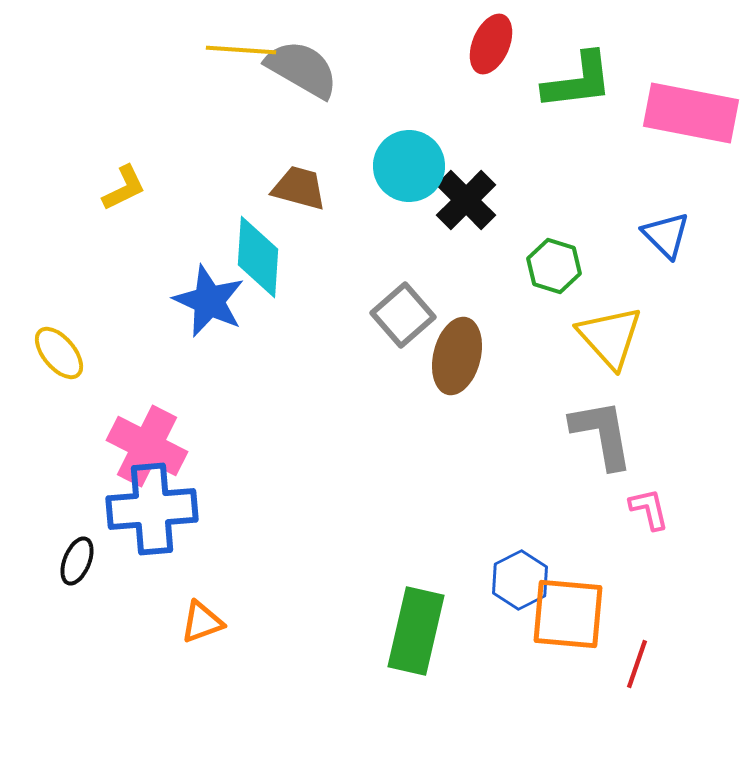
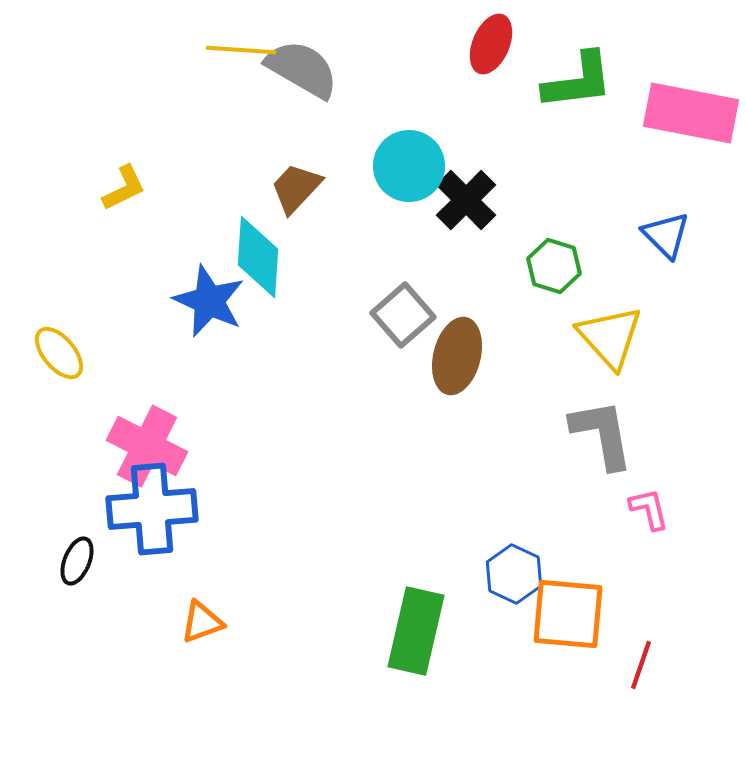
brown trapezoid: moved 3 px left; rotated 62 degrees counterclockwise
blue hexagon: moved 6 px left, 6 px up; rotated 8 degrees counterclockwise
red line: moved 4 px right, 1 px down
